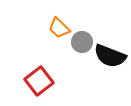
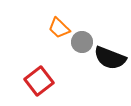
black semicircle: moved 2 px down
